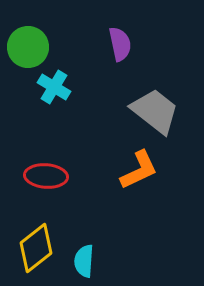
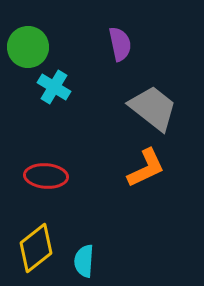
gray trapezoid: moved 2 px left, 3 px up
orange L-shape: moved 7 px right, 2 px up
